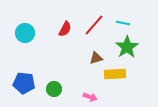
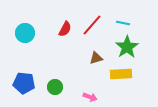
red line: moved 2 px left
yellow rectangle: moved 6 px right
green circle: moved 1 px right, 2 px up
